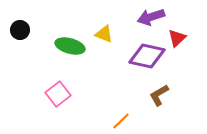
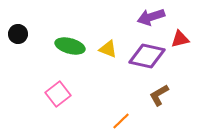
black circle: moved 2 px left, 4 px down
yellow triangle: moved 4 px right, 15 px down
red triangle: moved 3 px right, 1 px down; rotated 30 degrees clockwise
